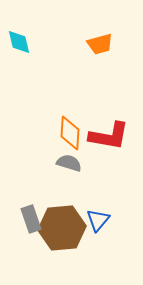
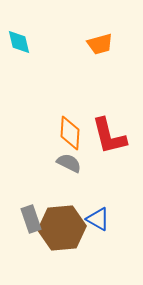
red L-shape: rotated 66 degrees clockwise
gray semicircle: rotated 10 degrees clockwise
blue triangle: moved 1 px up; rotated 40 degrees counterclockwise
